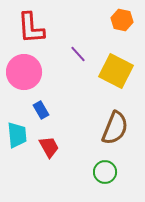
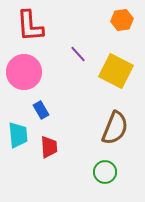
orange hexagon: rotated 20 degrees counterclockwise
red L-shape: moved 1 px left, 2 px up
cyan trapezoid: moved 1 px right
red trapezoid: rotated 25 degrees clockwise
